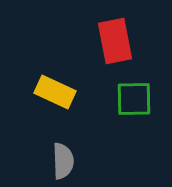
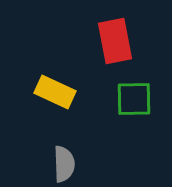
gray semicircle: moved 1 px right, 3 px down
